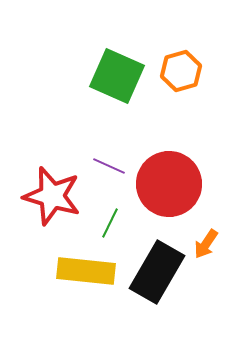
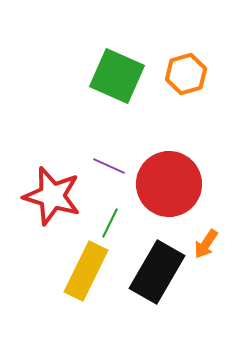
orange hexagon: moved 5 px right, 3 px down
yellow rectangle: rotated 70 degrees counterclockwise
